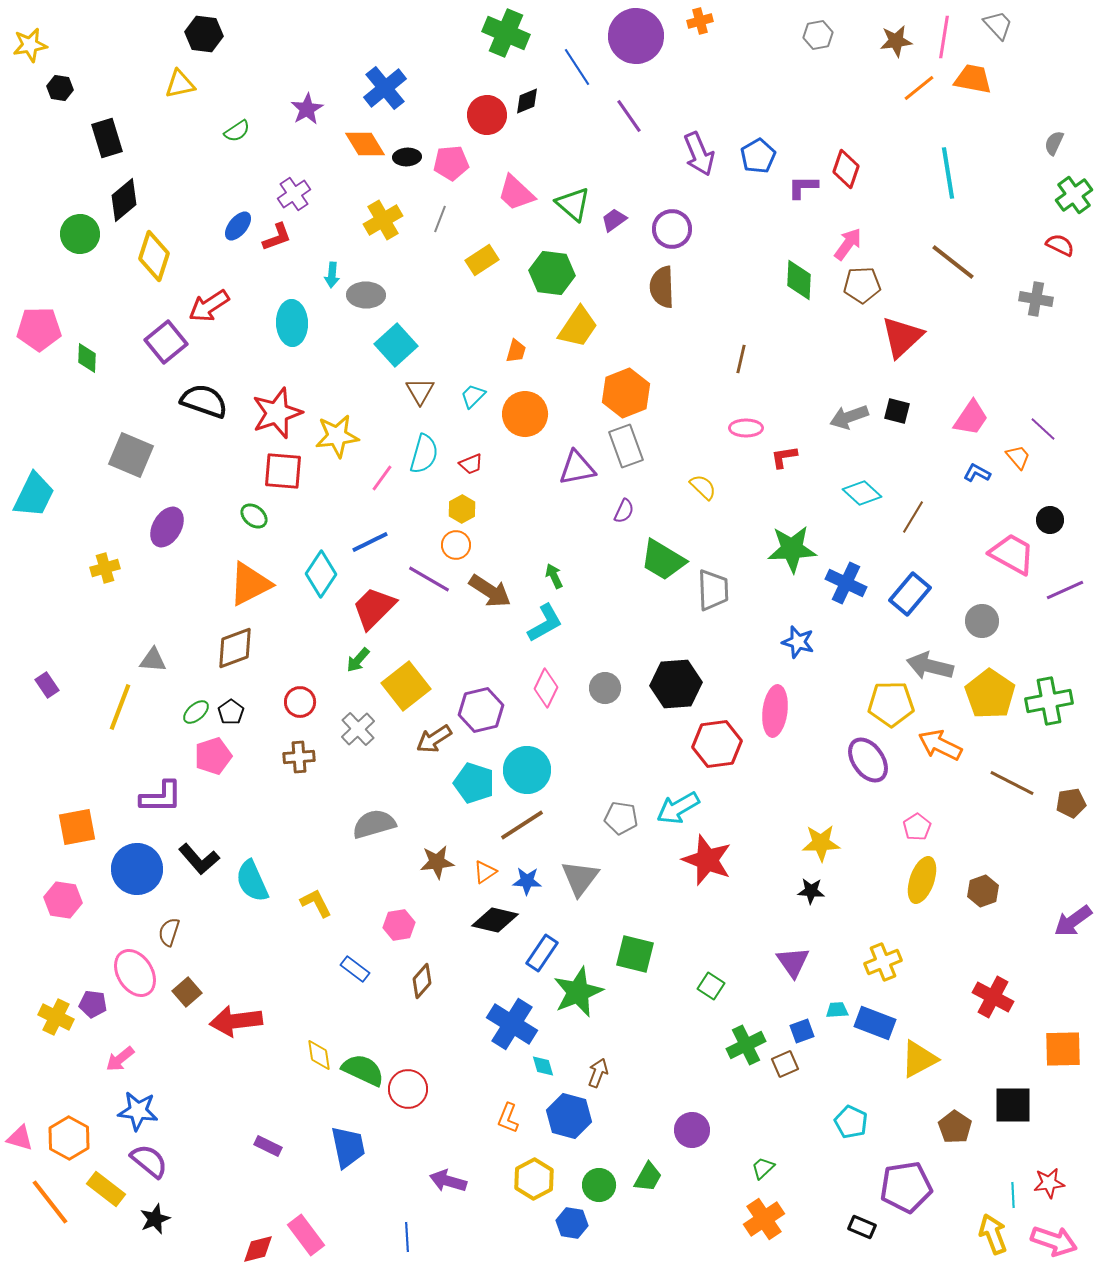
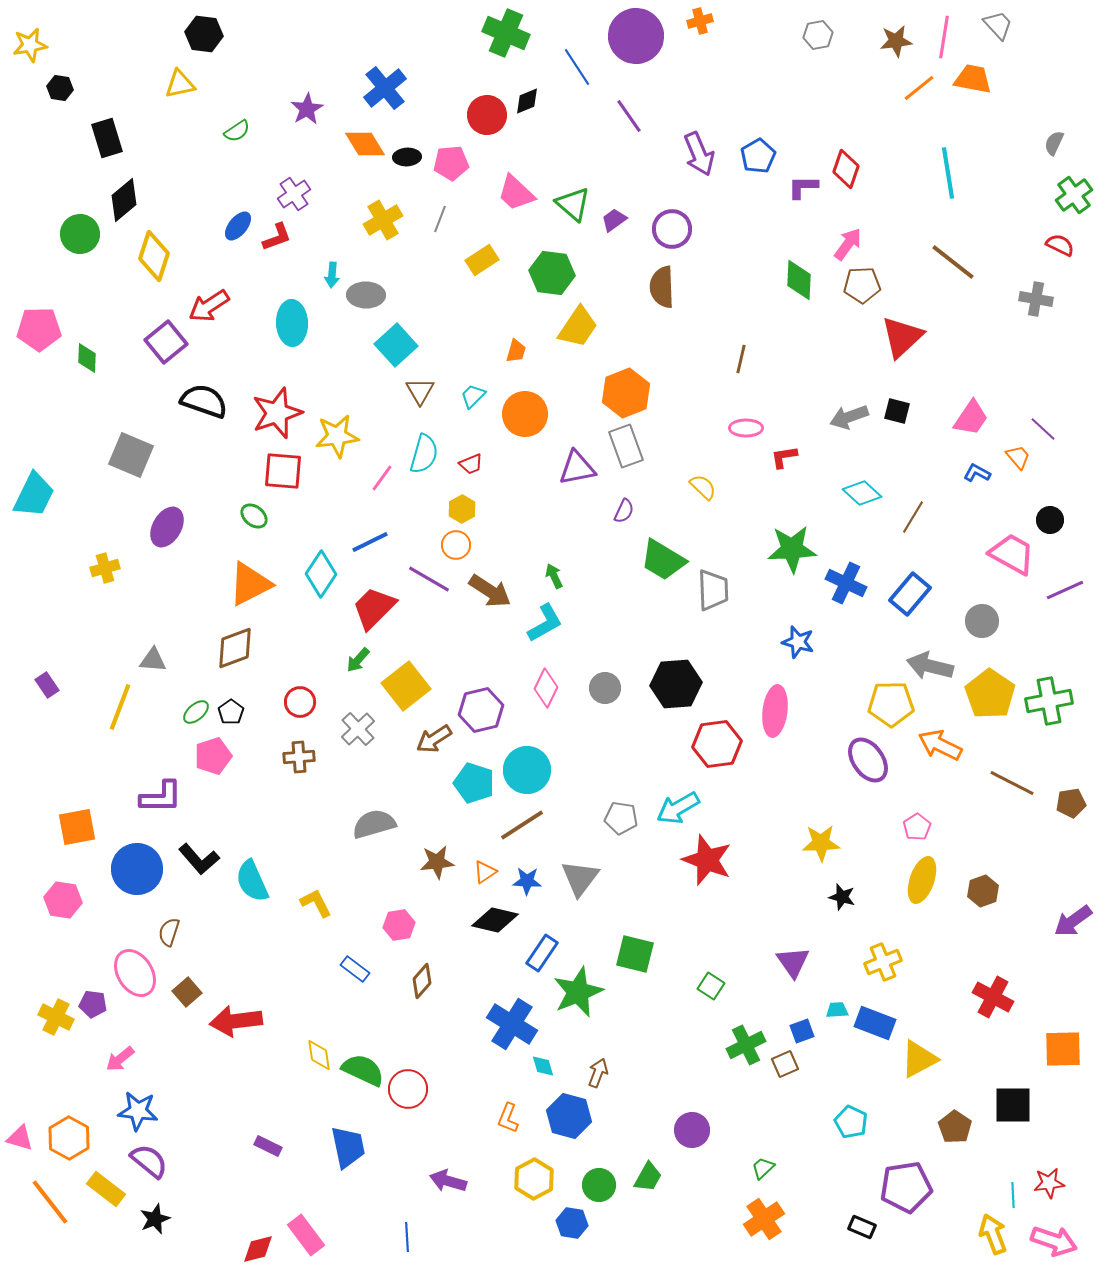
black star at (811, 891): moved 31 px right, 6 px down; rotated 12 degrees clockwise
